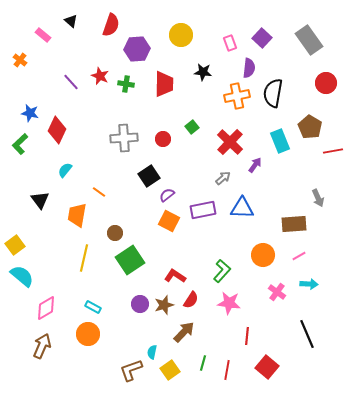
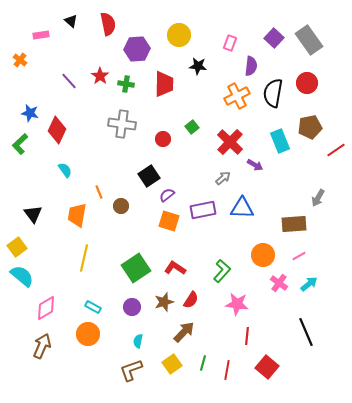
red semicircle at (111, 25): moved 3 px left, 1 px up; rotated 30 degrees counterclockwise
pink rectangle at (43, 35): moved 2 px left; rotated 49 degrees counterclockwise
yellow circle at (181, 35): moved 2 px left
purple square at (262, 38): moved 12 px right
pink rectangle at (230, 43): rotated 42 degrees clockwise
purple semicircle at (249, 68): moved 2 px right, 2 px up
black star at (203, 72): moved 5 px left, 6 px up
red star at (100, 76): rotated 12 degrees clockwise
purple line at (71, 82): moved 2 px left, 1 px up
red circle at (326, 83): moved 19 px left
orange cross at (237, 96): rotated 15 degrees counterclockwise
brown pentagon at (310, 127): rotated 30 degrees clockwise
gray cross at (124, 138): moved 2 px left, 14 px up; rotated 12 degrees clockwise
red line at (333, 151): moved 3 px right, 1 px up; rotated 24 degrees counterclockwise
purple arrow at (255, 165): rotated 84 degrees clockwise
cyan semicircle at (65, 170): rotated 105 degrees clockwise
orange line at (99, 192): rotated 32 degrees clockwise
gray arrow at (318, 198): rotated 54 degrees clockwise
black triangle at (40, 200): moved 7 px left, 14 px down
orange square at (169, 221): rotated 10 degrees counterclockwise
brown circle at (115, 233): moved 6 px right, 27 px up
yellow square at (15, 245): moved 2 px right, 2 px down
green square at (130, 260): moved 6 px right, 8 px down
red L-shape at (175, 276): moved 8 px up
cyan arrow at (309, 284): rotated 42 degrees counterclockwise
pink cross at (277, 292): moved 2 px right, 9 px up
pink star at (229, 303): moved 8 px right, 1 px down
purple circle at (140, 304): moved 8 px left, 3 px down
brown star at (164, 305): moved 3 px up
black line at (307, 334): moved 1 px left, 2 px up
cyan semicircle at (152, 352): moved 14 px left, 11 px up
yellow square at (170, 370): moved 2 px right, 6 px up
